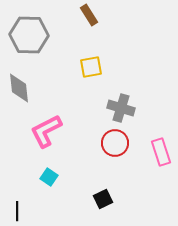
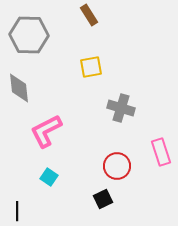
red circle: moved 2 px right, 23 px down
